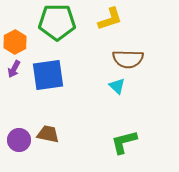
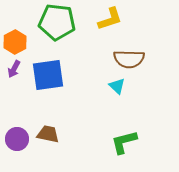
green pentagon: rotated 6 degrees clockwise
brown semicircle: moved 1 px right
purple circle: moved 2 px left, 1 px up
